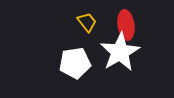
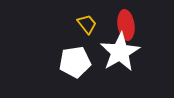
yellow trapezoid: moved 2 px down
white pentagon: moved 1 px up
